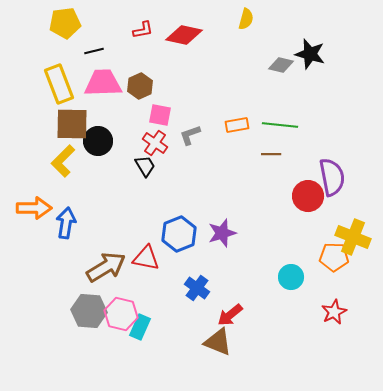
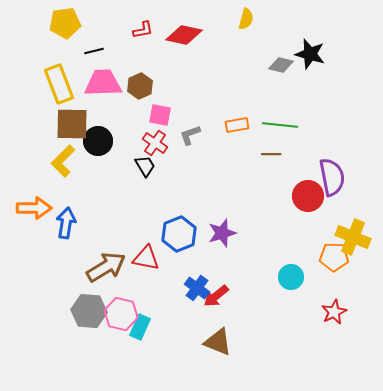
red arrow: moved 14 px left, 19 px up
